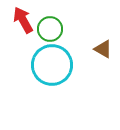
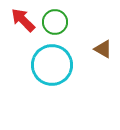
red arrow: rotated 16 degrees counterclockwise
green circle: moved 5 px right, 7 px up
